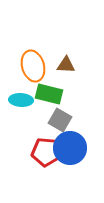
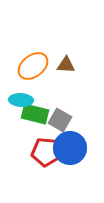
orange ellipse: rotated 68 degrees clockwise
green rectangle: moved 14 px left, 20 px down
